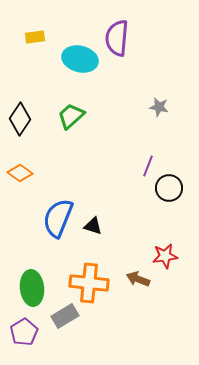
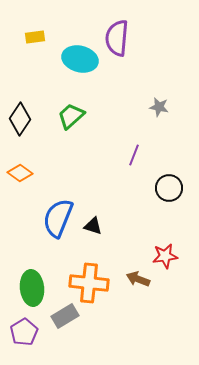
purple line: moved 14 px left, 11 px up
